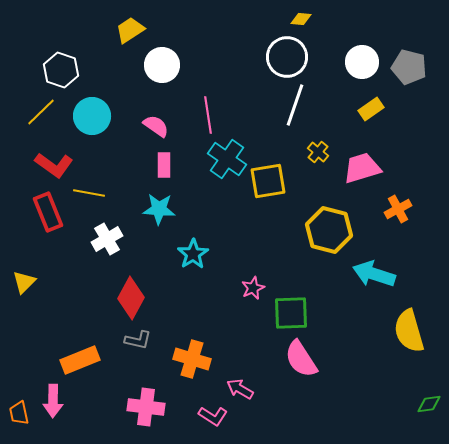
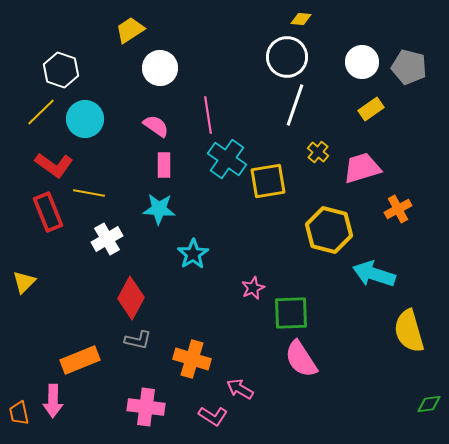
white circle at (162, 65): moved 2 px left, 3 px down
cyan circle at (92, 116): moved 7 px left, 3 px down
